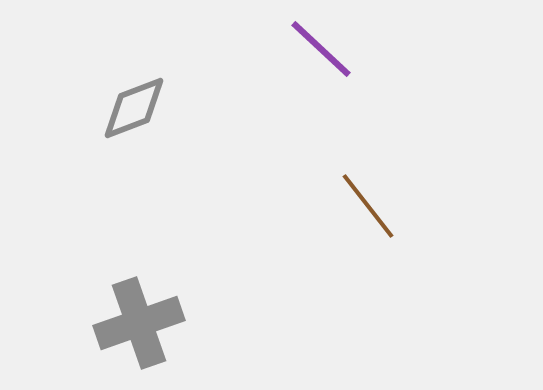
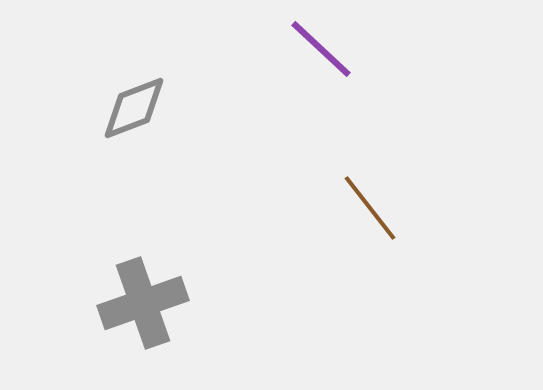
brown line: moved 2 px right, 2 px down
gray cross: moved 4 px right, 20 px up
